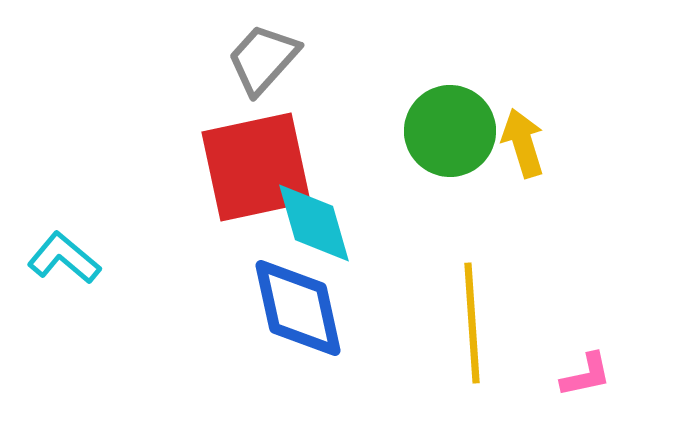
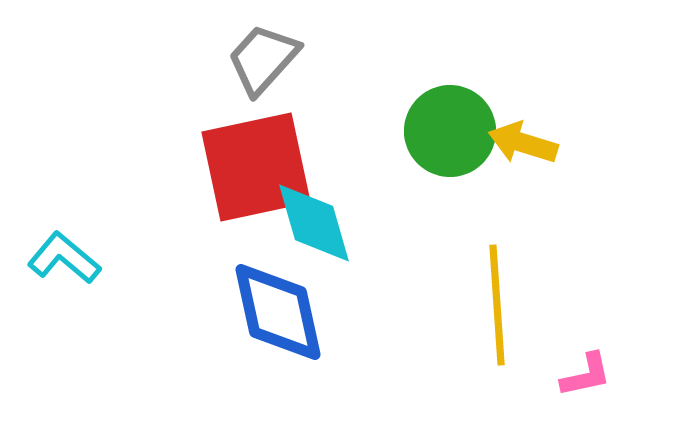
yellow arrow: rotated 56 degrees counterclockwise
blue diamond: moved 20 px left, 4 px down
yellow line: moved 25 px right, 18 px up
